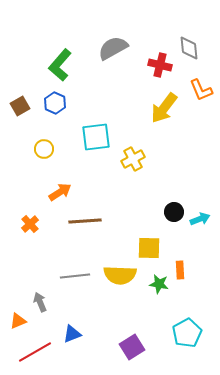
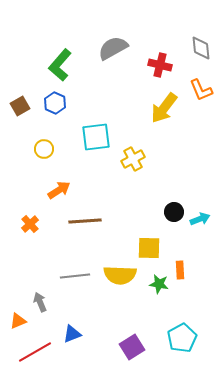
gray diamond: moved 12 px right
orange arrow: moved 1 px left, 2 px up
cyan pentagon: moved 5 px left, 5 px down
